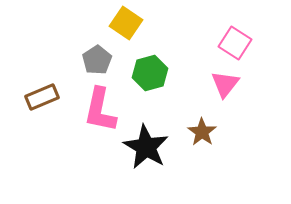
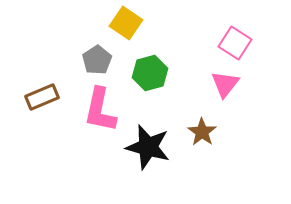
black star: moved 2 px right; rotated 15 degrees counterclockwise
